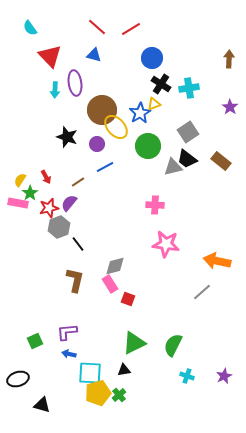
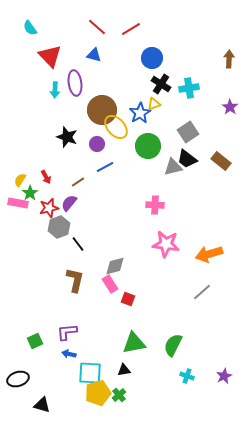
orange arrow at (217, 261): moved 8 px left, 7 px up; rotated 28 degrees counterclockwise
green triangle at (134, 343): rotated 15 degrees clockwise
